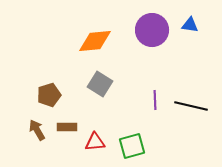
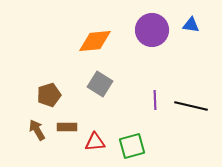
blue triangle: moved 1 px right
